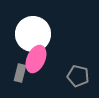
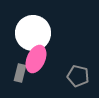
white circle: moved 1 px up
